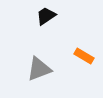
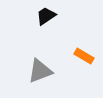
gray triangle: moved 1 px right, 2 px down
